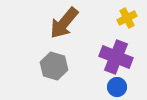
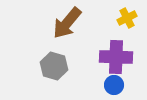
brown arrow: moved 3 px right
purple cross: rotated 20 degrees counterclockwise
blue circle: moved 3 px left, 2 px up
